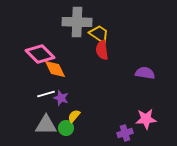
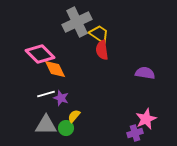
gray cross: rotated 28 degrees counterclockwise
pink star: rotated 20 degrees counterclockwise
purple cross: moved 10 px right
